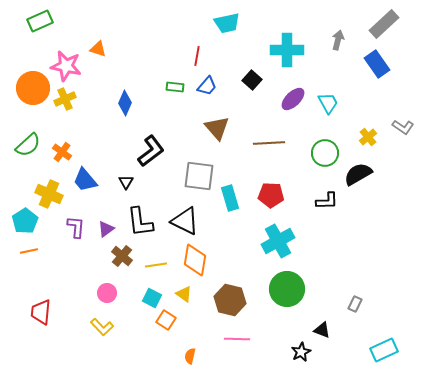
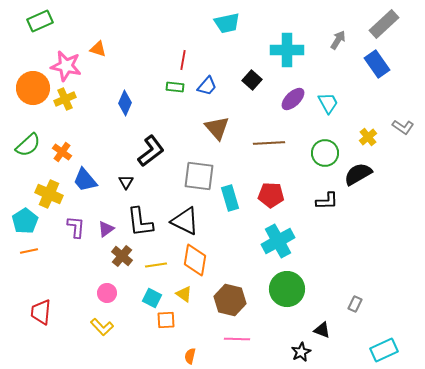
gray arrow at (338, 40): rotated 18 degrees clockwise
red line at (197, 56): moved 14 px left, 4 px down
orange square at (166, 320): rotated 36 degrees counterclockwise
